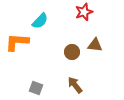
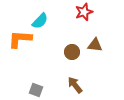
orange L-shape: moved 3 px right, 3 px up
gray square: moved 2 px down
